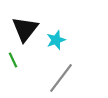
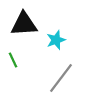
black triangle: moved 1 px left, 5 px up; rotated 48 degrees clockwise
